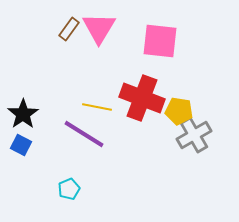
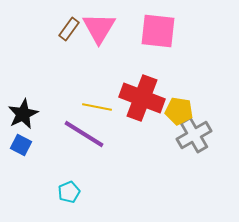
pink square: moved 2 px left, 10 px up
black star: rotated 8 degrees clockwise
cyan pentagon: moved 3 px down
